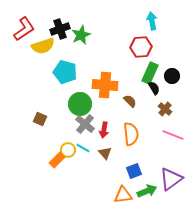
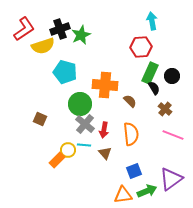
cyan line: moved 1 px right, 3 px up; rotated 24 degrees counterclockwise
